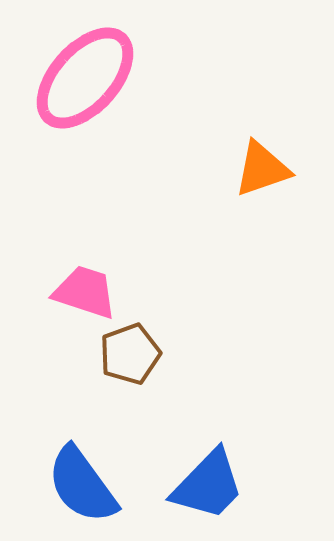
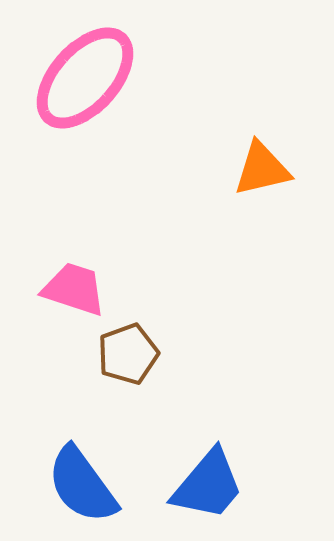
orange triangle: rotated 6 degrees clockwise
pink trapezoid: moved 11 px left, 3 px up
brown pentagon: moved 2 px left
blue trapezoid: rotated 4 degrees counterclockwise
